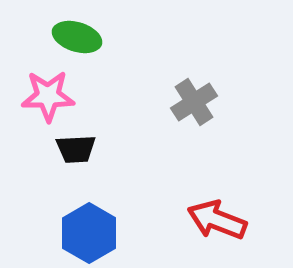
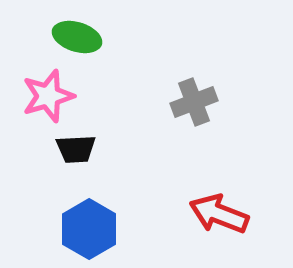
pink star: rotated 16 degrees counterclockwise
gray cross: rotated 12 degrees clockwise
red arrow: moved 2 px right, 6 px up
blue hexagon: moved 4 px up
